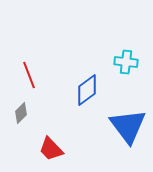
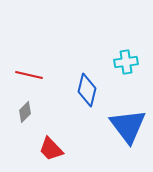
cyan cross: rotated 15 degrees counterclockwise
red line: rotated 56 degrees counterclockwise
blue diamond: rotated 40 degrees counterclockwise
gray diamond: moved 4 px right, 1 px up
